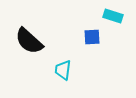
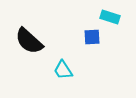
cyan rectangle: moved 3 px left, 1 px down
cyan trapezoid: rotated 40 degrees counterclockwise
